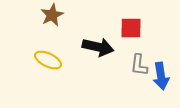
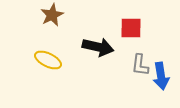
gray L-shape: moved 1 px right
